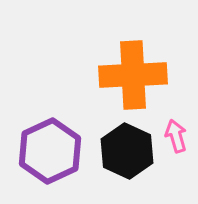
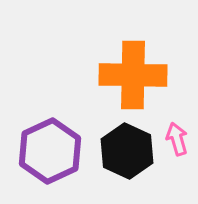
orange cross: rotated 4 degrees clockwise
pink arrow: moved 1 px right, 3 px down
